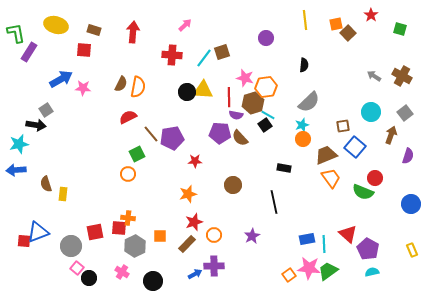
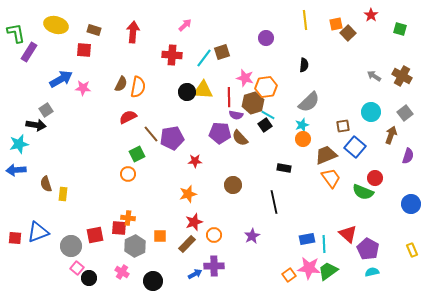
red square at (95, 232): moved 3 px down
red square at (24, 241): moved 9 px left, 3 px up
